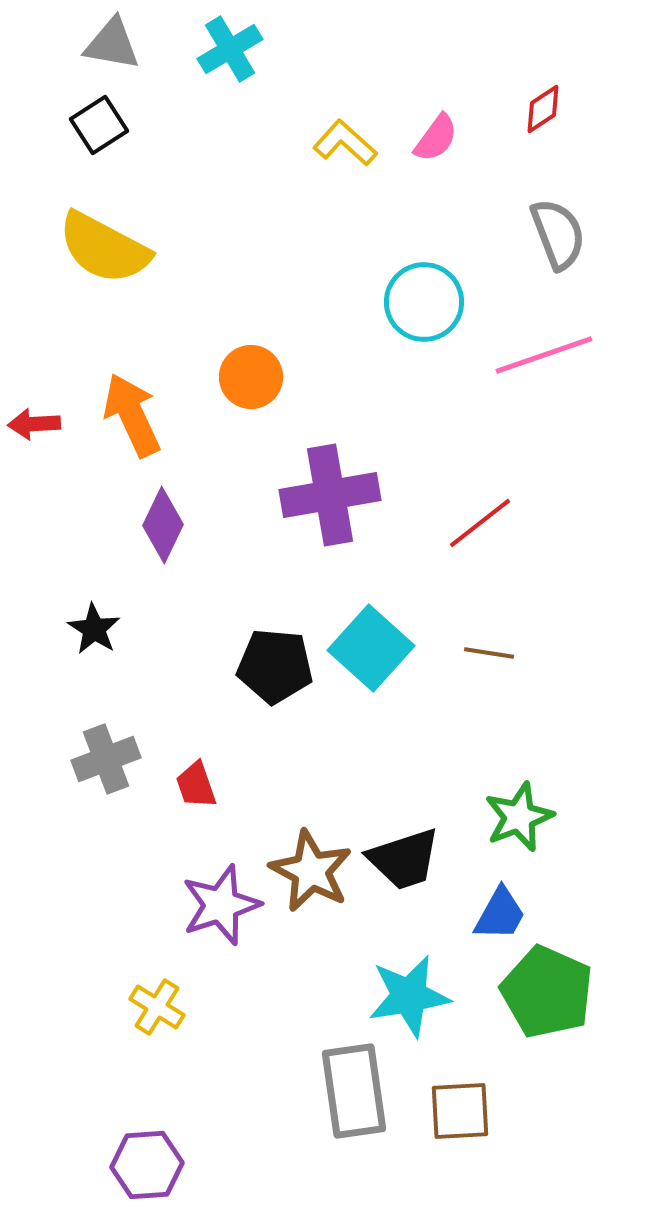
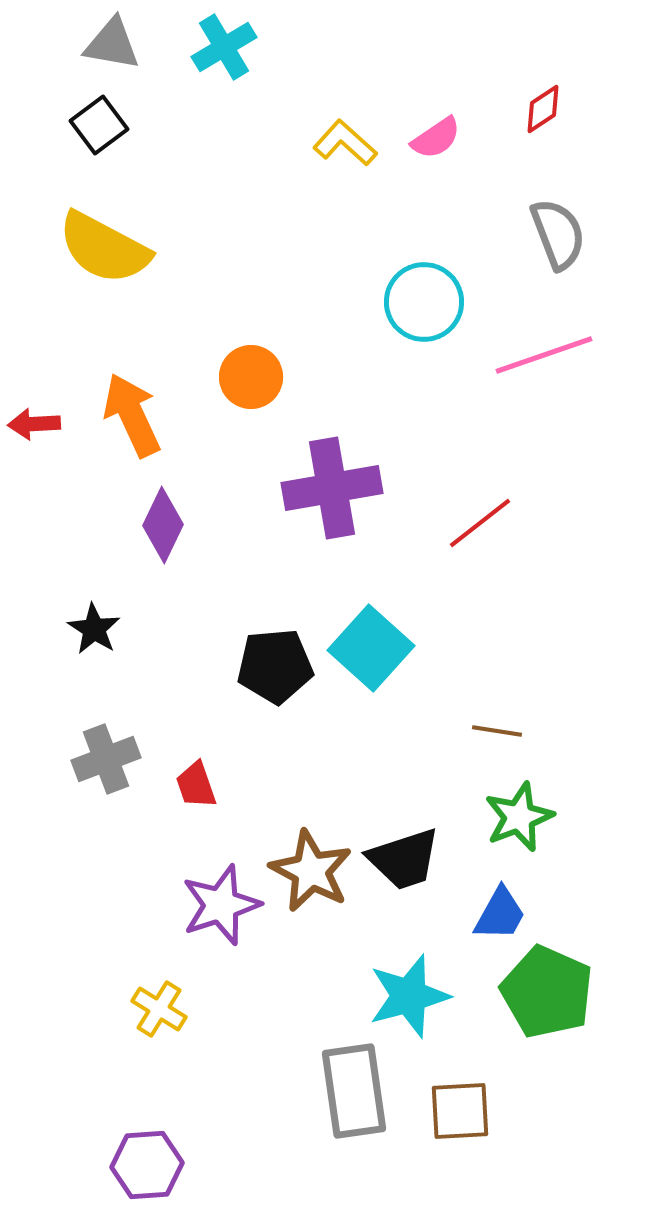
cyan cross: moved 6 px left, 2 px up
black square: rotated 4 degrees counterclockwise
pink semicircle: rotated 20 degrees clockwise
purple cross: moved 2 px right, 7 px up
brown line: moved 8 px right, 78 px down
black pentagon: rotated 10 degrees counterclockwise
cyan star: rotated 6 degrees counterclockwise
yellow cross: moved 2 px right, 2 px down
